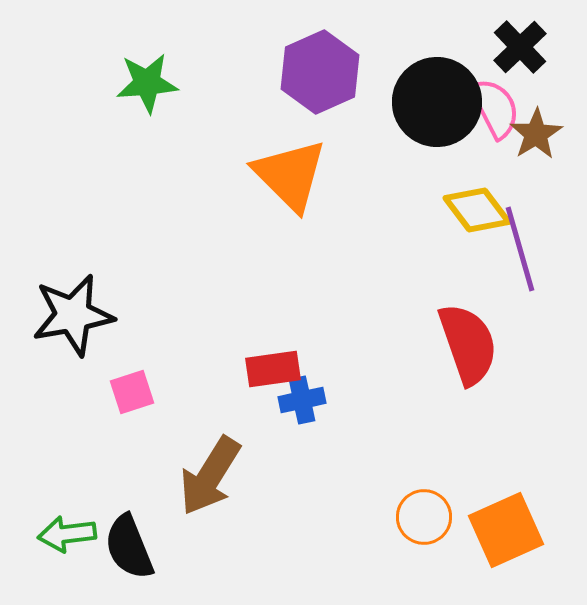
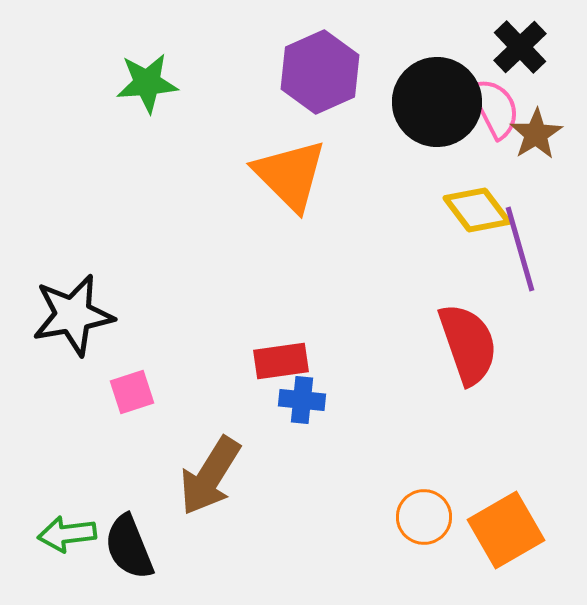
red rectangle: moved 8 px right, 8 px up
blue cross: rotated 18 degrees clockwise
orange square: rotated 6 degrees counterclockwise
